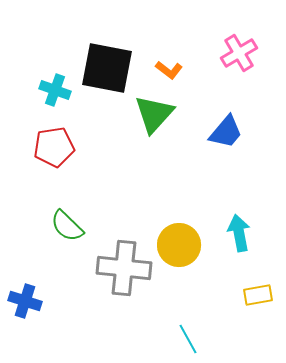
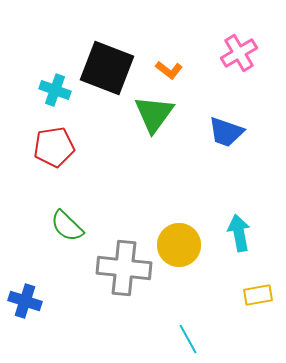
black square: rotated 10 degrees clockwise
green triangle: rotated 6 degrees counterclockwise
blue trapezoid: rotated 69 degrees clockwise
